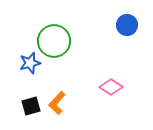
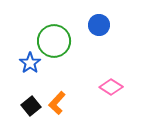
blue circle: moved 28 px left
blue star: rotated 20 degrees counterclockwise
black square: rotated 24 degrees counterclockwise
